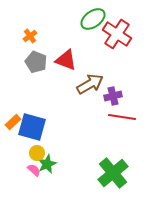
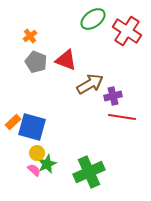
red cross: moved 10 px right, 3 px up
green cross: moved 24 px left, 1 px up; rotated 16 degrees clockwise
